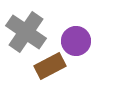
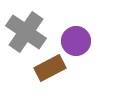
brown rectangle: moved 2 px down
